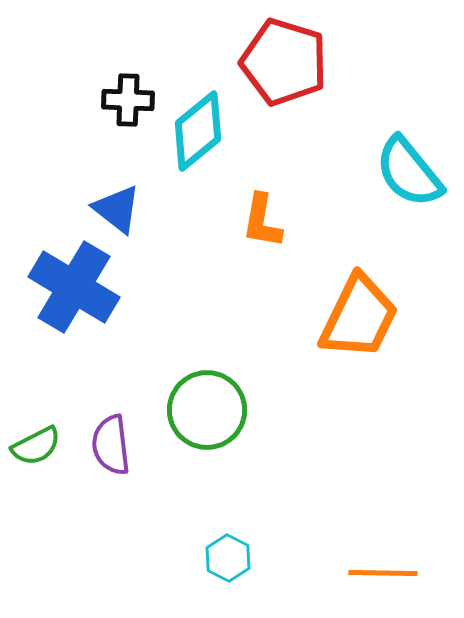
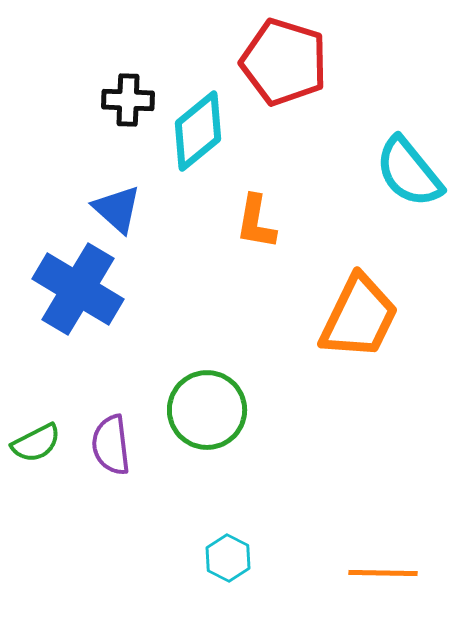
blue triangle: rotated 4 degrees clockwise
orange L-shape: moved 6 px left, 1 px down
blue cross: moved 4 px right, 2 px down
green semicircle: moved 3 px up
